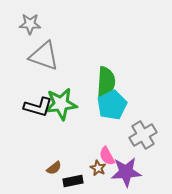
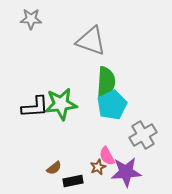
gray star: moved 1 px right, 5 px up
gray triangle: moved 47 px right, 15 px up
black L-shape: moved 3 px left; rotated 20 degrees counterclockwise
brown star: moved 1 px up; rotated 21 degrees clockwise
